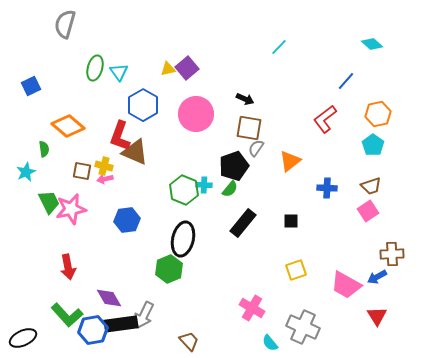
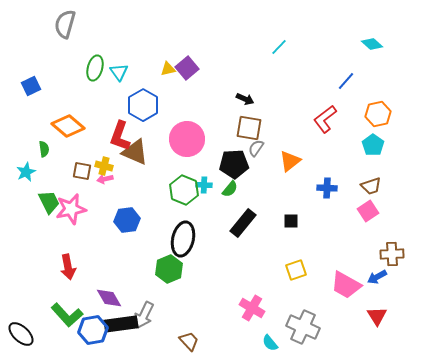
pink circle at (196, 114): moved 9 px left, 25 px down
black pentagon at (234, 166): moved 2 px up; rotated 16 degrees clockwise
black ellipse at (23, 338): moved 2 px left, 4 px up; rotated 68 degrees clockwise
